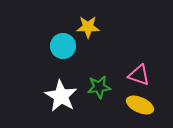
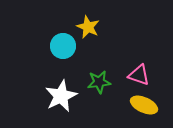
yellow star: rotated 25 degrees clockwise
green star: moved 5 px up
white star: rotated 16 degrees clockwise
yellow ellipse: moved 4 px right
